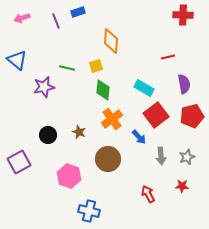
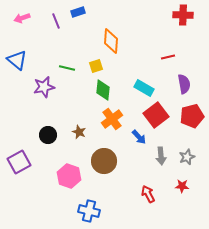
brown circle: moved 4 px left, 2 px down
